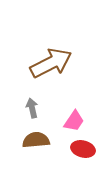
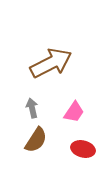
pink trapezoid: moved 9 px up
brown semicircle: rotated 128 degrees clockwise
